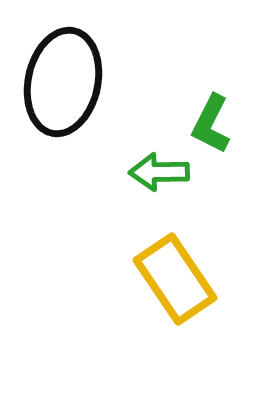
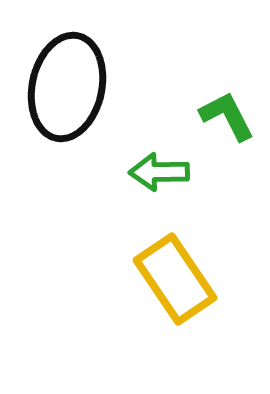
black ellipse: moved 4 px right, 5 px down
green L-shape: moved 16 px right, 8 px up; rotated 126 degrees clockwise
